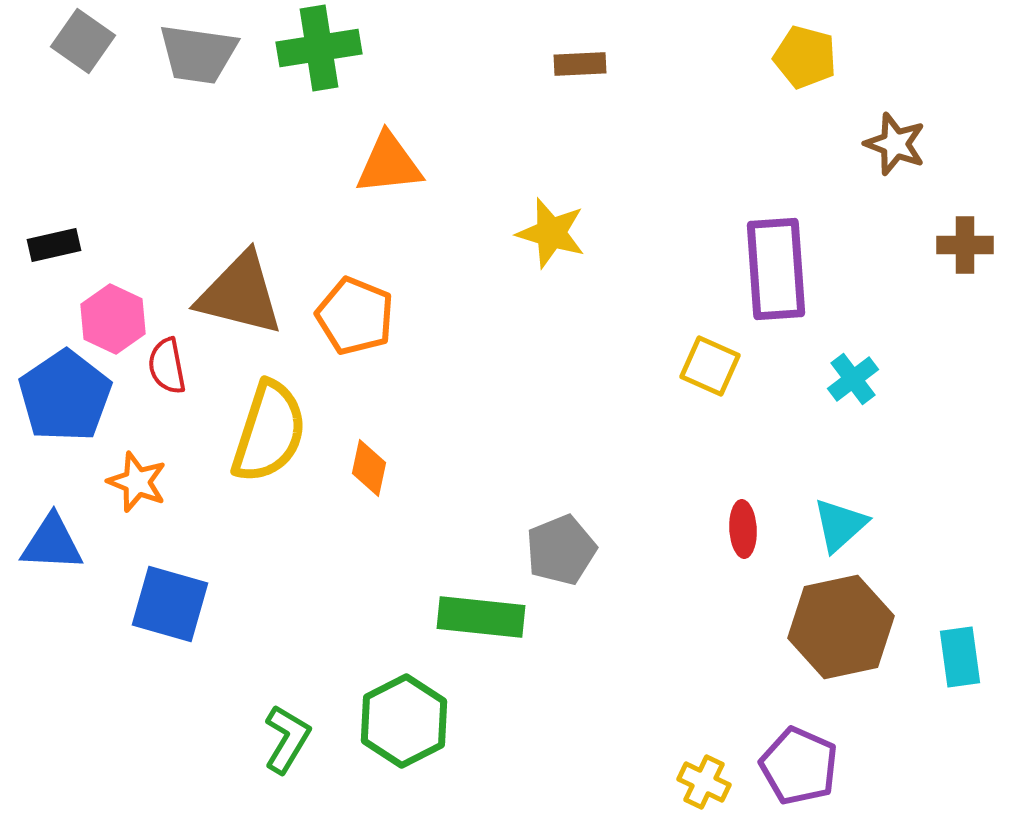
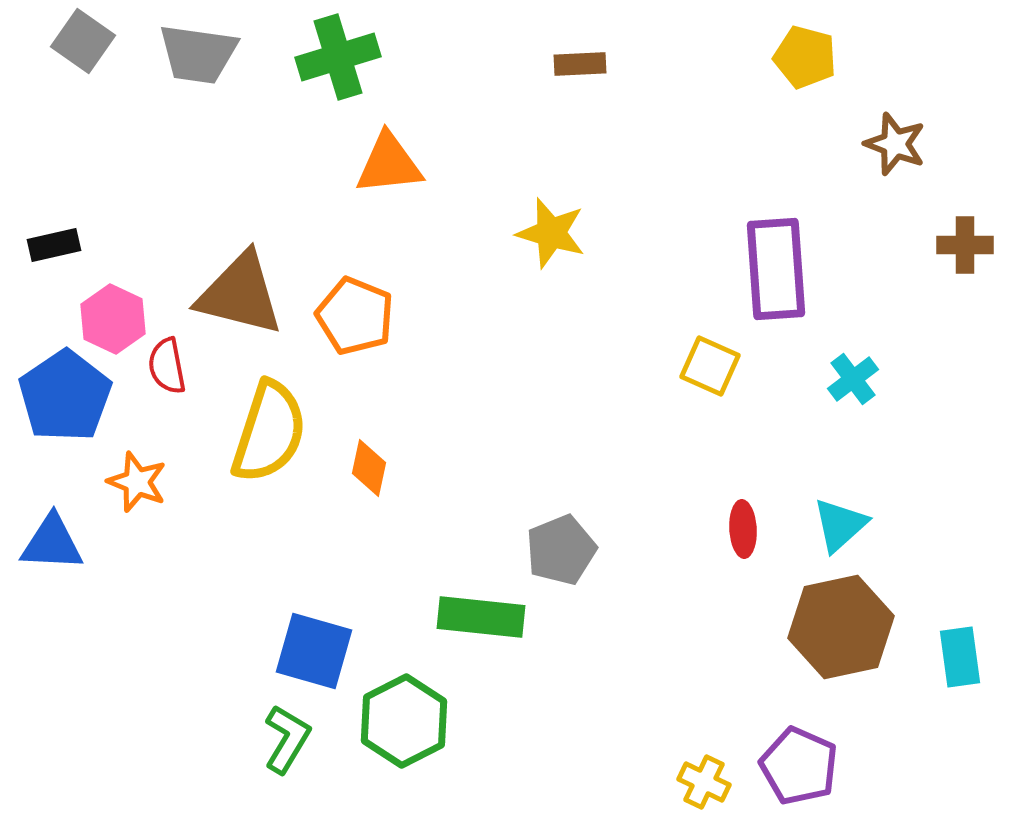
green cross: moved 19 px right, 9 px down; rotated 8 degrees counterclockwise
blue square: moved 144 px right, 47 px down
